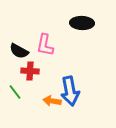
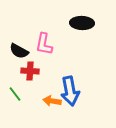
pink L-shape: moved 1 px left, 1 px up
green line: moved 2 px down
